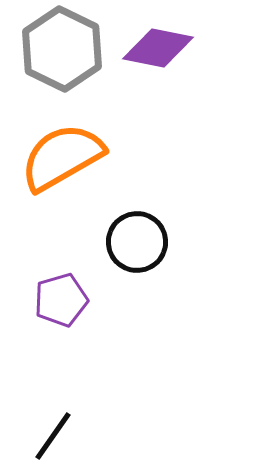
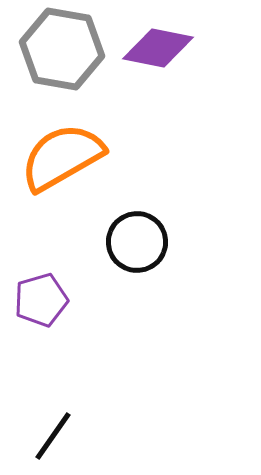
gray hexagon: rotated 16 degrees counterclockwise
purple pentagon: moved 20 px left
